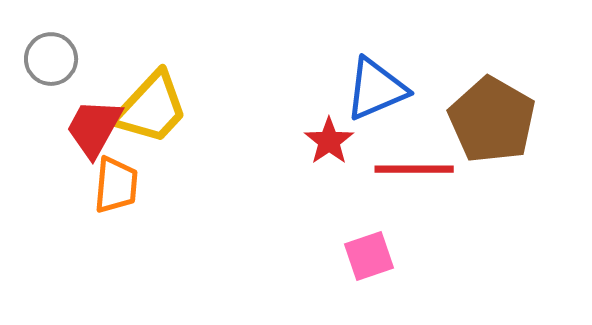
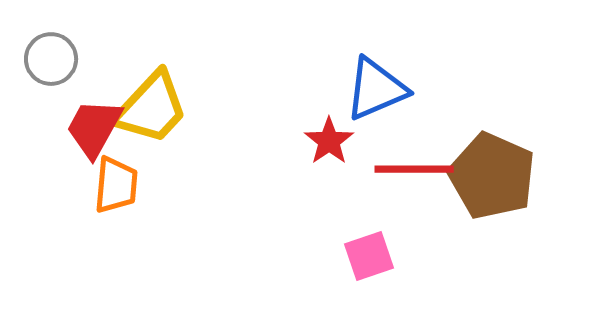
brown pentagon: moved 56 px down; rotated 6 degrees counterclockwise
